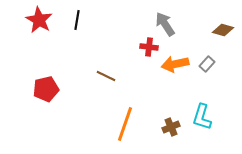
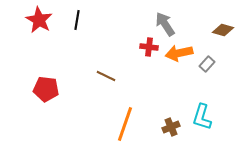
orange arrow: moved 4 px right, 11 px up
red pentagon: rotated 20 degrees clockwise
